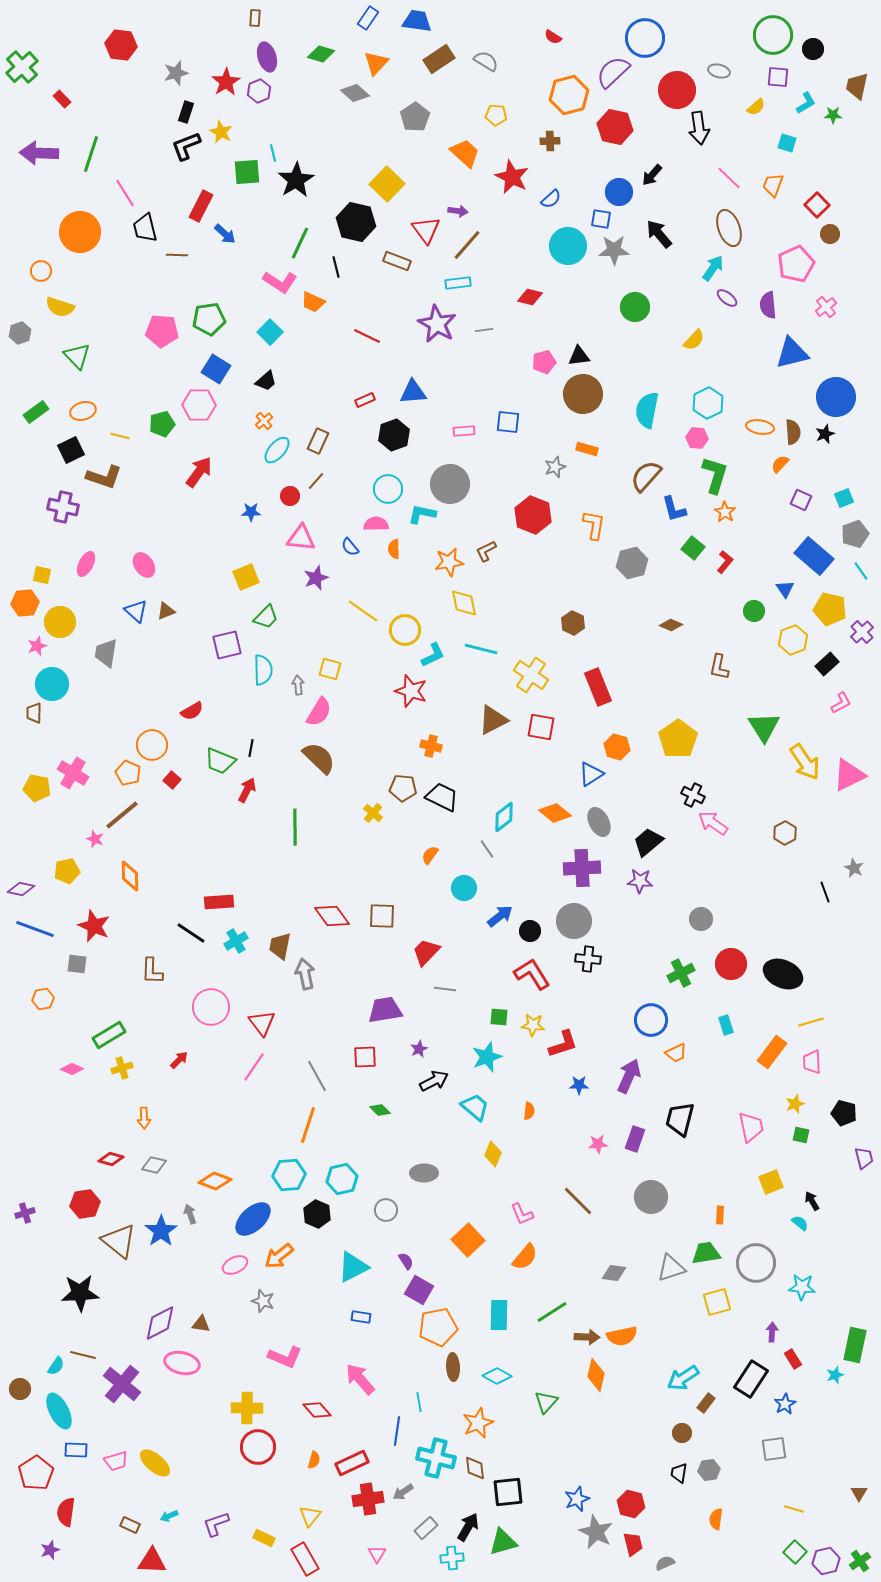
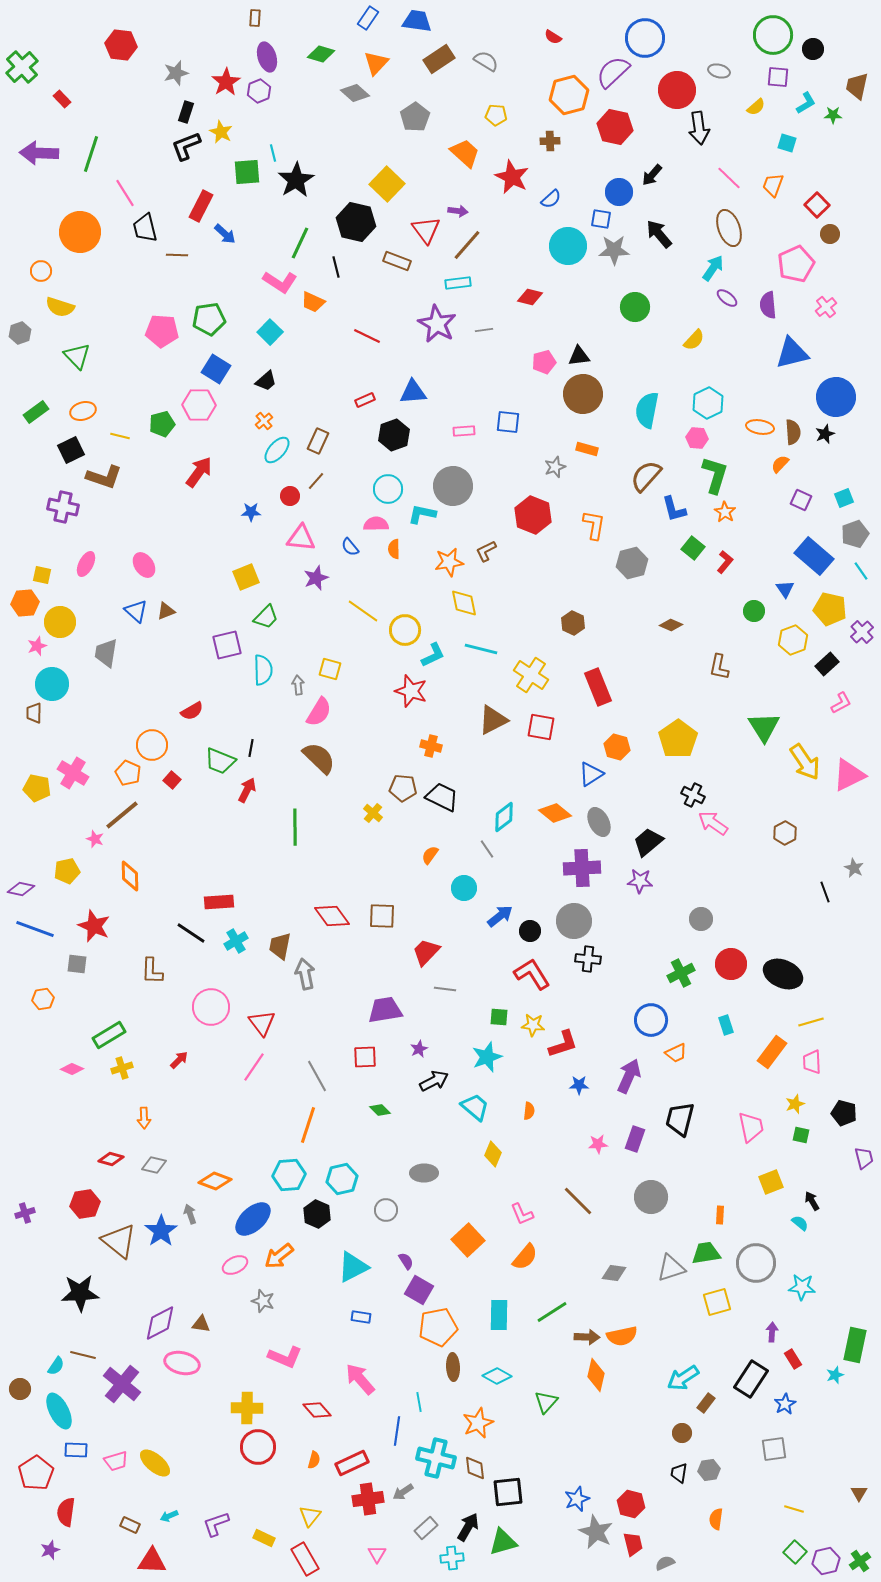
gray circle at (450, 484): moved 3 px right, 2 px down
